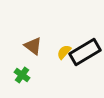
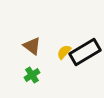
brown triangle: moved 1 px left
green cross: moved 10 px right; rotated 21 degrees clockwise
